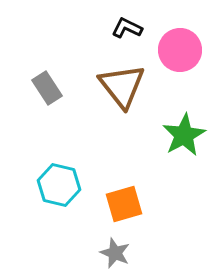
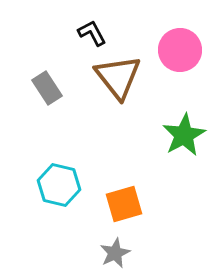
black L-shape: moved 35 px left, 5 px down; rotated 36 degrees clockwise
brown triangle: moved 4 px left, 9 px up
gray star: rotated 24 degrees clockwise
